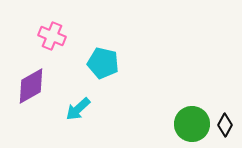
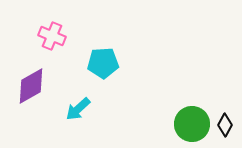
cyan pentagon: rotated 16 degrees counterclockwise
